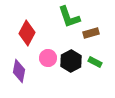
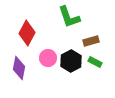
brown rectangle: moved 8 px down
purple diamond: moved 3 px up
